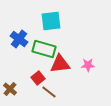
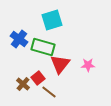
cyan square: moved 1 px right, 1 px up; rotated 10 degrees counterclockwise
green rectangle: moved 1 px left, 2 px up
red triangle: rotated 45 degrees counterclockwise
brown cross: moved 13 px right, 5 px up
